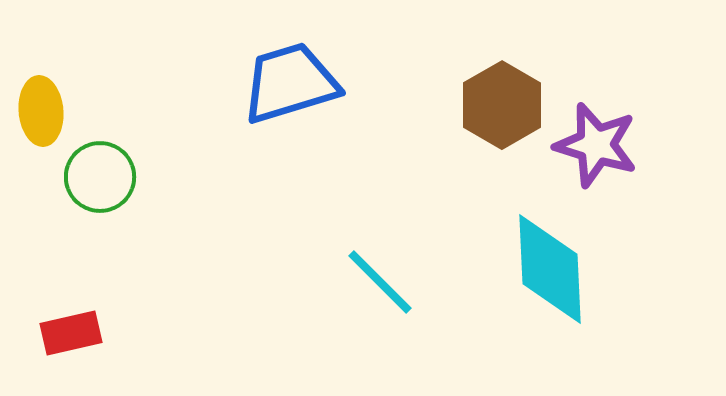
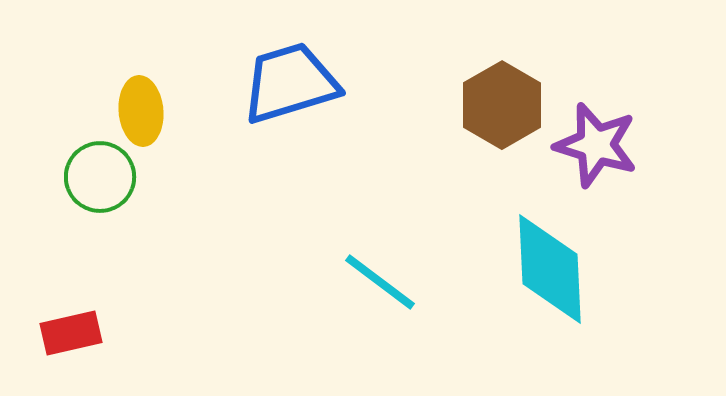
yellow ellipse: moved 100 px right
cyan line: rotated 8 degrees counterclockwise
